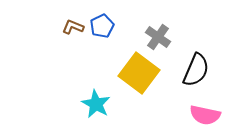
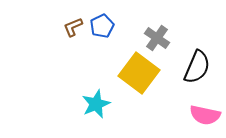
brown L-shape: rotated 45 degrees counterclockwise
gray cross: moved 1 px left, 1 px down
black semicircle: moved 1 px right, 3 px up
cyan star: rotated 20 degrees clockwise
